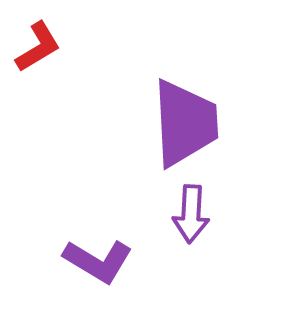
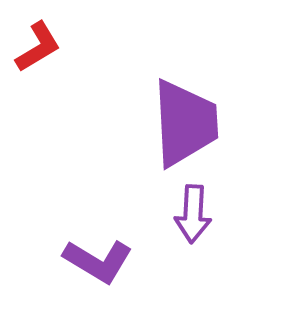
purple arrow: moved 2 px right
